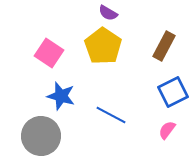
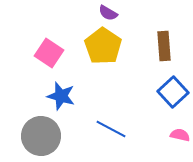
brown rectangle: rotated 32 degrees counterclockwise
blue square: rotated 16 degrees counterclockwise
blue line: moved 14 px down
pink semicircle: moved 13 px right, 5 px down; rotated 66 degrees clockwise
